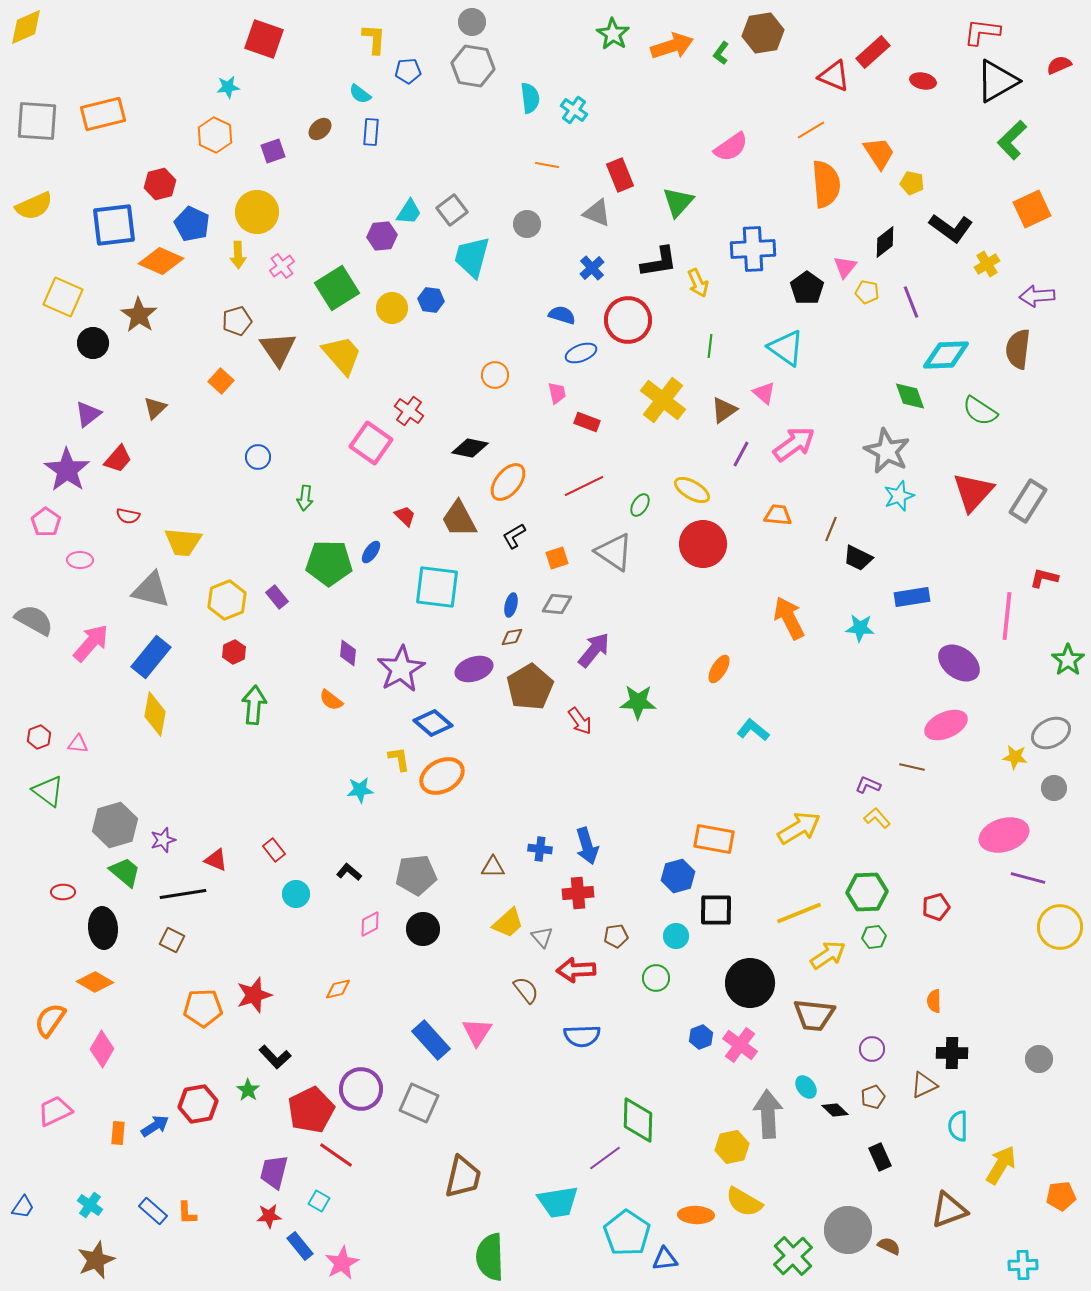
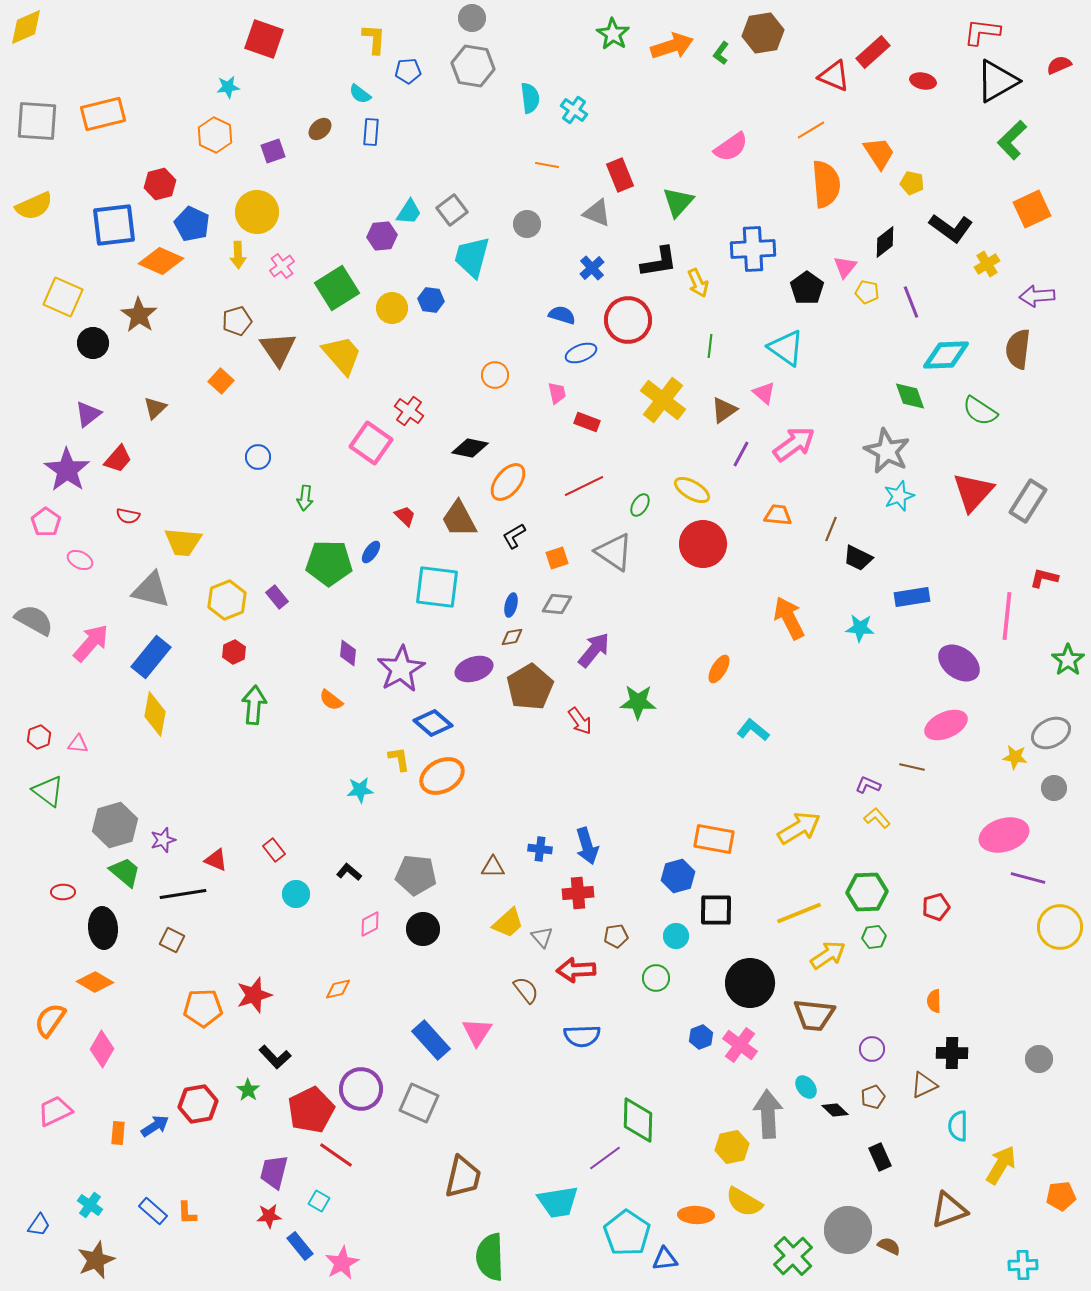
gray circle at (472, 22): moved 4 px up
pink ellipse at (80, 560): rotated 25 degrees clockwise
gray pentagon at (416, 875): rotated 12 degrees clockwise
blue trapezoid at (23, 1207): moved 16 px right, 18 px down
